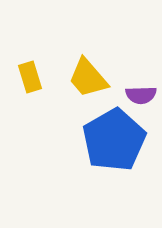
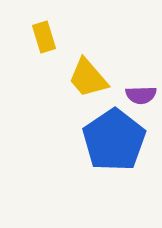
yellow rectangle: moved 14 px right, 40 px up
blue pentagon: rotated 4 degrees counterclockwise
